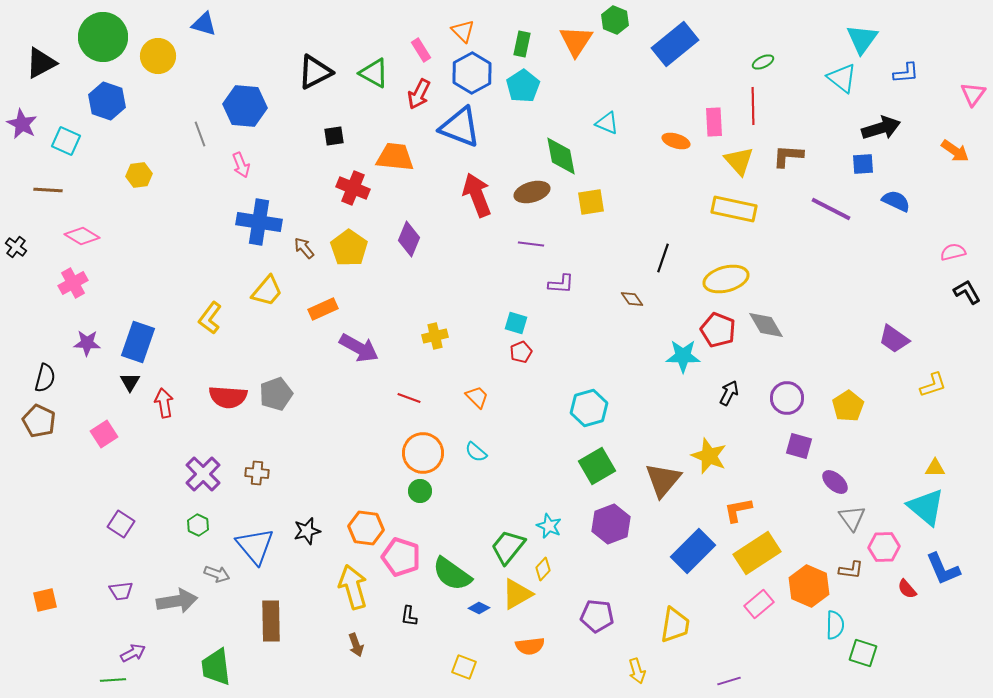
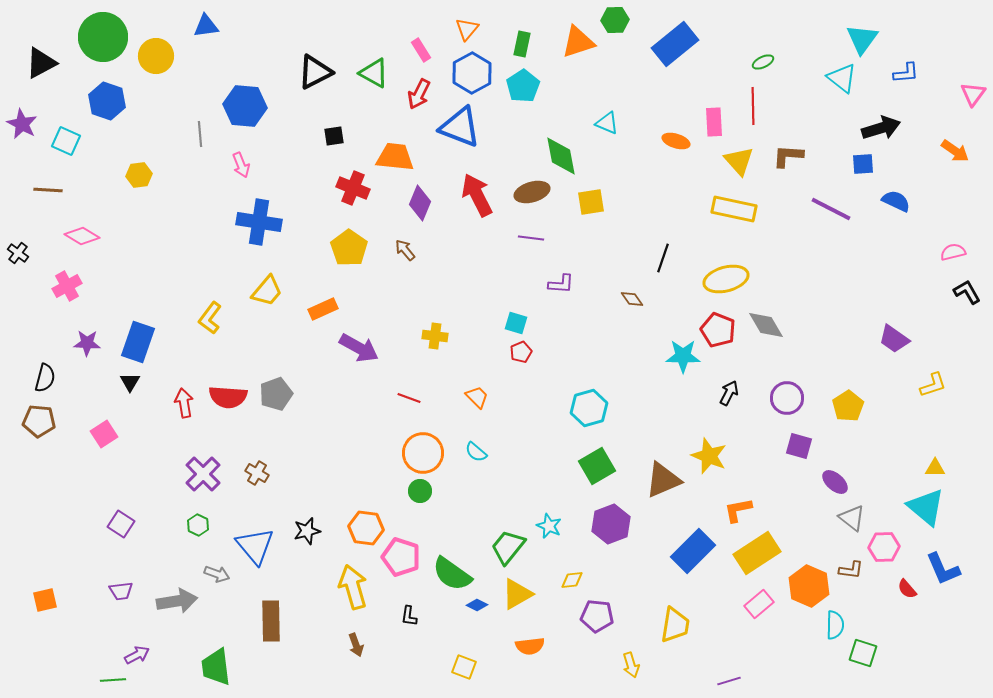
green hexagon at (615, 20): rotated 24 degrees counterclockwise
blue triangle at (204, 24): moved 2 px right, 2 px down; rotated 24 degrees counterclockwise
orange triangle at (463, 31): moved 4 px right, 2 px up; rotated 25 degrees clockwise
orange triangle at (576, 41): moved 2 px right, 1 px down; rotated 39 degrees clockwise
yellow circle at (158, 56): moved 2 px left
gray line at (200, 134): rotated 15 degrees clockwise
red arrow at (477, 195): rotated 6 degrees counterclockwise
purple diamond at (409, 239): moved 11 px right, 36 px up
purple line at (531, 244): moved 6 px up
black cross at (16, 247): moved 2 px right, 6 px down
brown arrow at (304, 248): moved 101 px right, 2 px down
pink cross at (73, 283): moved 6 px left, 3 px down
yellow cross at (435, 336): rotated 20 degrees clockwise
red arrow at (164, 403): moved 20 px right
brown pentagon at (39, 421): rotated 20 degrees counterclockwise
brown cross at (257, 473): rotated 25 degrees clockwise
brown triangle at (663, 480): rotated 27 degrees clockwise
gray triangle at (852, 518): rotated 16 degrees counterclockwise
yellow diamond at (543, 569): moved 29 px right, 11 px down; rotated 40 degrees clockwise
blue diamond at (479, 608): moved 2 px left, 3 px up
purple arrow at (133, 653): moved 4 px right, 2 px down
yellow arrow at (637, 671): moved 6 px left, 6 px up
